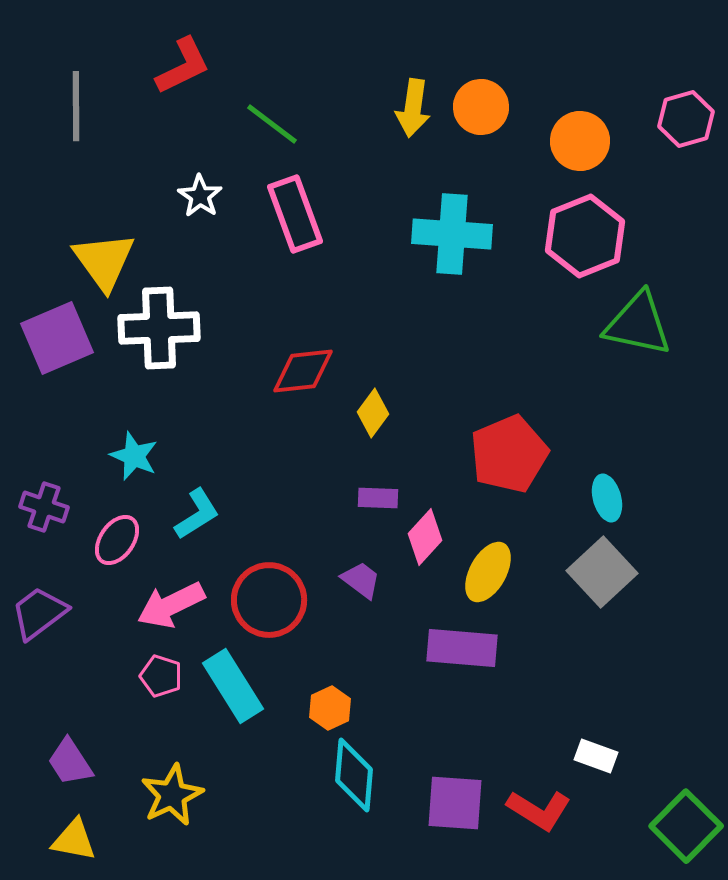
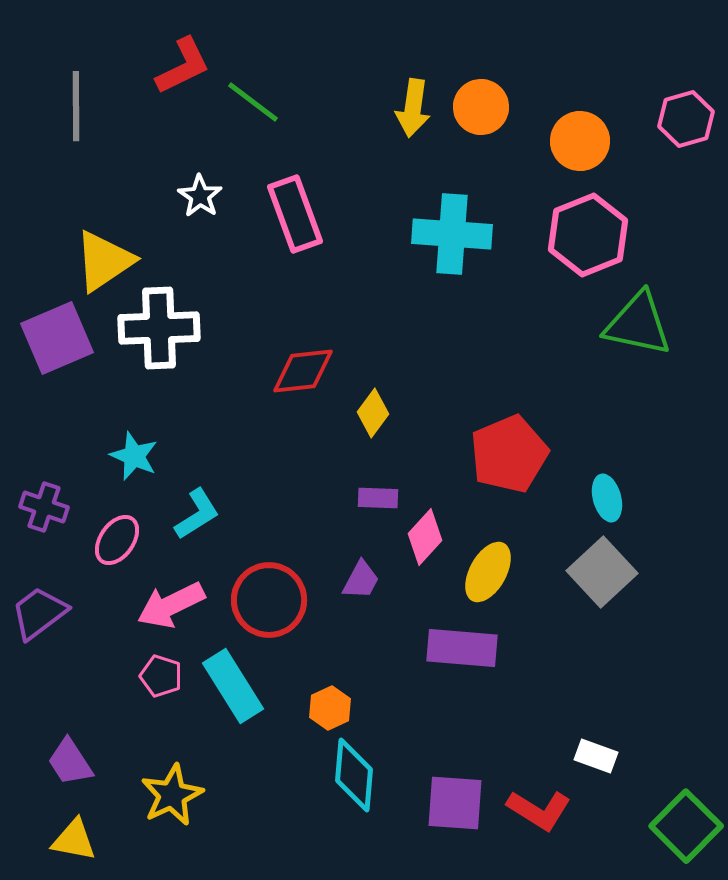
green line at (272, 124): moved 19 px left, 22 px up
pink hexagon at (585, 236): moved 3 px right, 1 px up
yellow triangle at (104, 261): rotated 32 degrees clockwise
purple trapezoid at (361, 580): rotated 81 degrees clockwise
